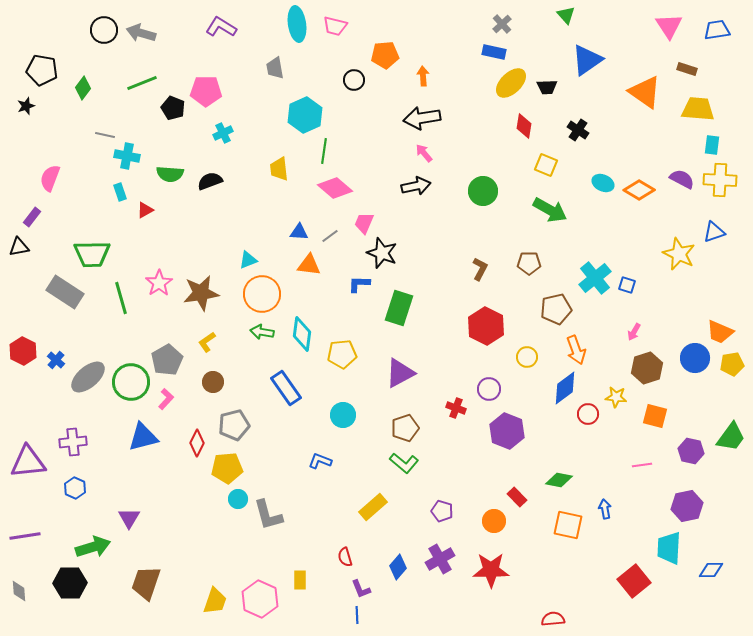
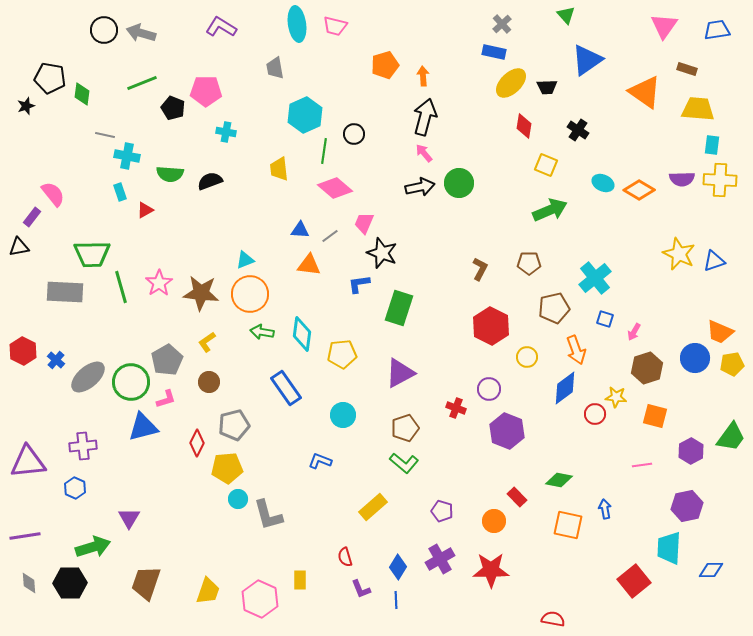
pink triangle at (669, 26): moved 5 px left; rotated 8 degrees clockwise
orange pentagon at (385, 55): moved 10 px down; rotated 12 degrees counterclockwise
black pentagon at (42, 70): moved 8 px right, 8 px down
black circle at (354, 80): moved 54 px down
green diamond at (83, 88): moved 1 px left, 6 px down; rotated 30 degrees counterclockwise
black arrow at (422, 118): moved 3 px right, 1 px up; rotated 114 degrees clockwise
cyan cross at (223, 133): moved 3 px right, 1 px up; rotated 36 degrees clockwise
pink semicircle at (50, 178): moved 3 px right, 16 px down; rotated 120 degrees clockwise
purple semicircle at (682, 179): rotated 150 degrees clockwise
black arrow at (416, 186): moved 4 px right, 1 px down
green circle at (483, 191): moved 24 px left, 8 px up
green arrow at (550, 210): rotated 52 degrees counterclockwise
blue triangle at (299, 232): moved 1 px right, 2 px up
blue triangle at (714, 232): moved 29 px down
cyan triangle at (248, 260): moved 3 px left
blue L-shape at (359, 284): rotated 10 degrees counterclockwise
blue square at (627, 285): moved 22 px left, 34 px down
gray rectangle at (65, 292): rotated 30 degrees counterclockwise
brown star at (201, 293): rotated 15 degrees clockwise
orange circle at (262, 294): moved 12 px left
green line at (121, 298): moved 11 px up
brown pentagon at (556, 309): moved 2 px left, 1 px up
red hexagon at (486, 326): moved 5 px right
brown circle at (213, 382): moved 4 px left
pink L-shape at (166, 399): rotated 30 degrees clockwise
red circle at (588, 414): moved 7 px right
blue triangle at (143, 437): moved 10 px up
purple cross at (73, 442): moved 10 px right, 4 px down
purple hexagon at (691, 451): rotated 20 degrees clockwise
blue diamond at (398, 567): rotated 10 degrees counterclockwise
gray diamond at (19, 591): moved 10 px right, 8 px up
yellow trapezoid at (215, 601): moved 7 px left, 10 px up
blue line at (357, 615): moved 39 px right, 15 px up
red semicircle at (553, 619): rotated 15 degrees clockwise
